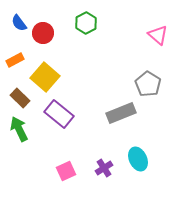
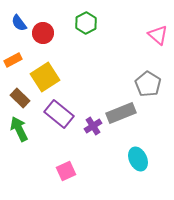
orange rectangle: moved 2 px left
yellow square: rotated 16 degrees clockwise
purple cross: moved 11 px left, 42 px up
